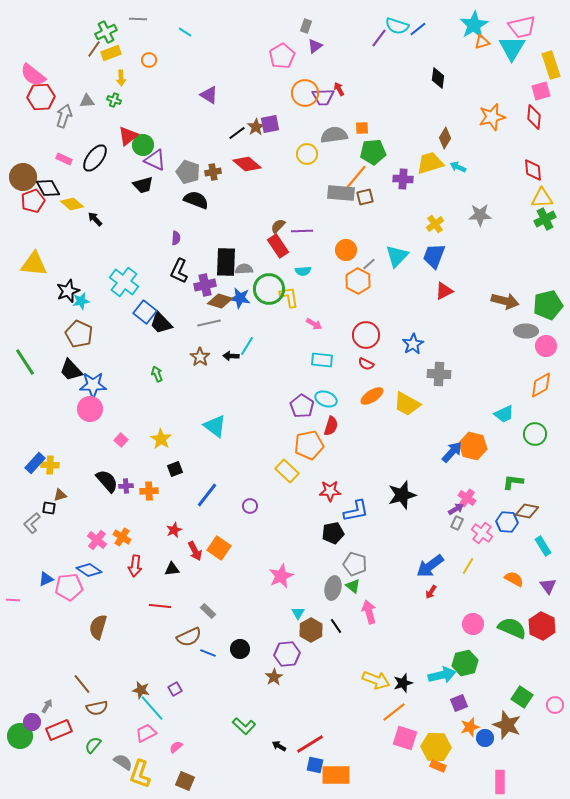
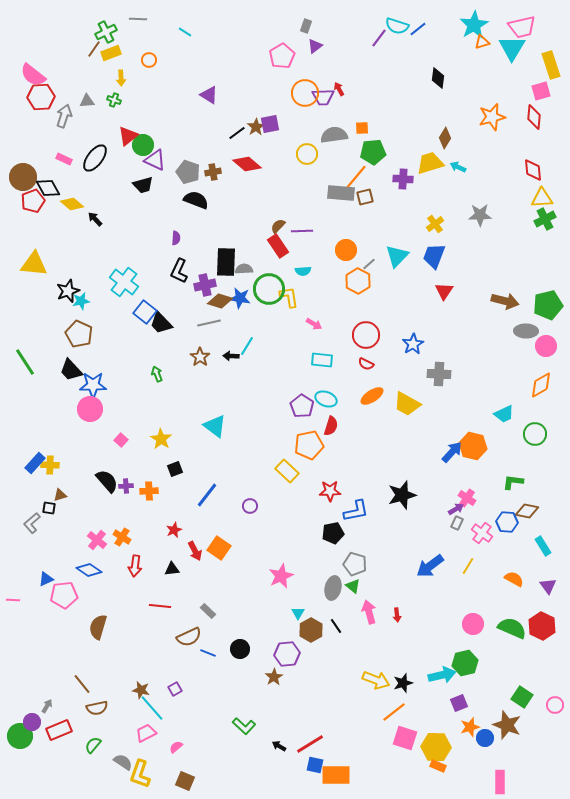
red triangle at (444, 291): rotated 30 degrees counterclockwise
pink pentagon at (69, 587): moved 5 px left, 8 px down
red arrow at (431, 592): moved 34 px left, 23 px down; rotated 40 degrees counterclockwise
